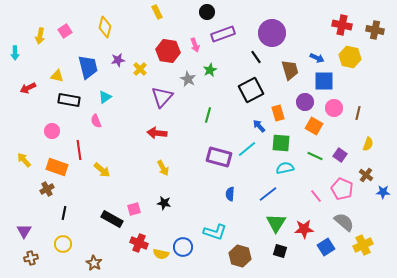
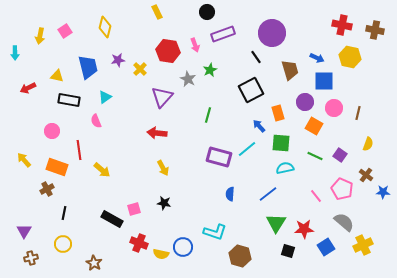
black square at (280, 251): moved 8 px right
